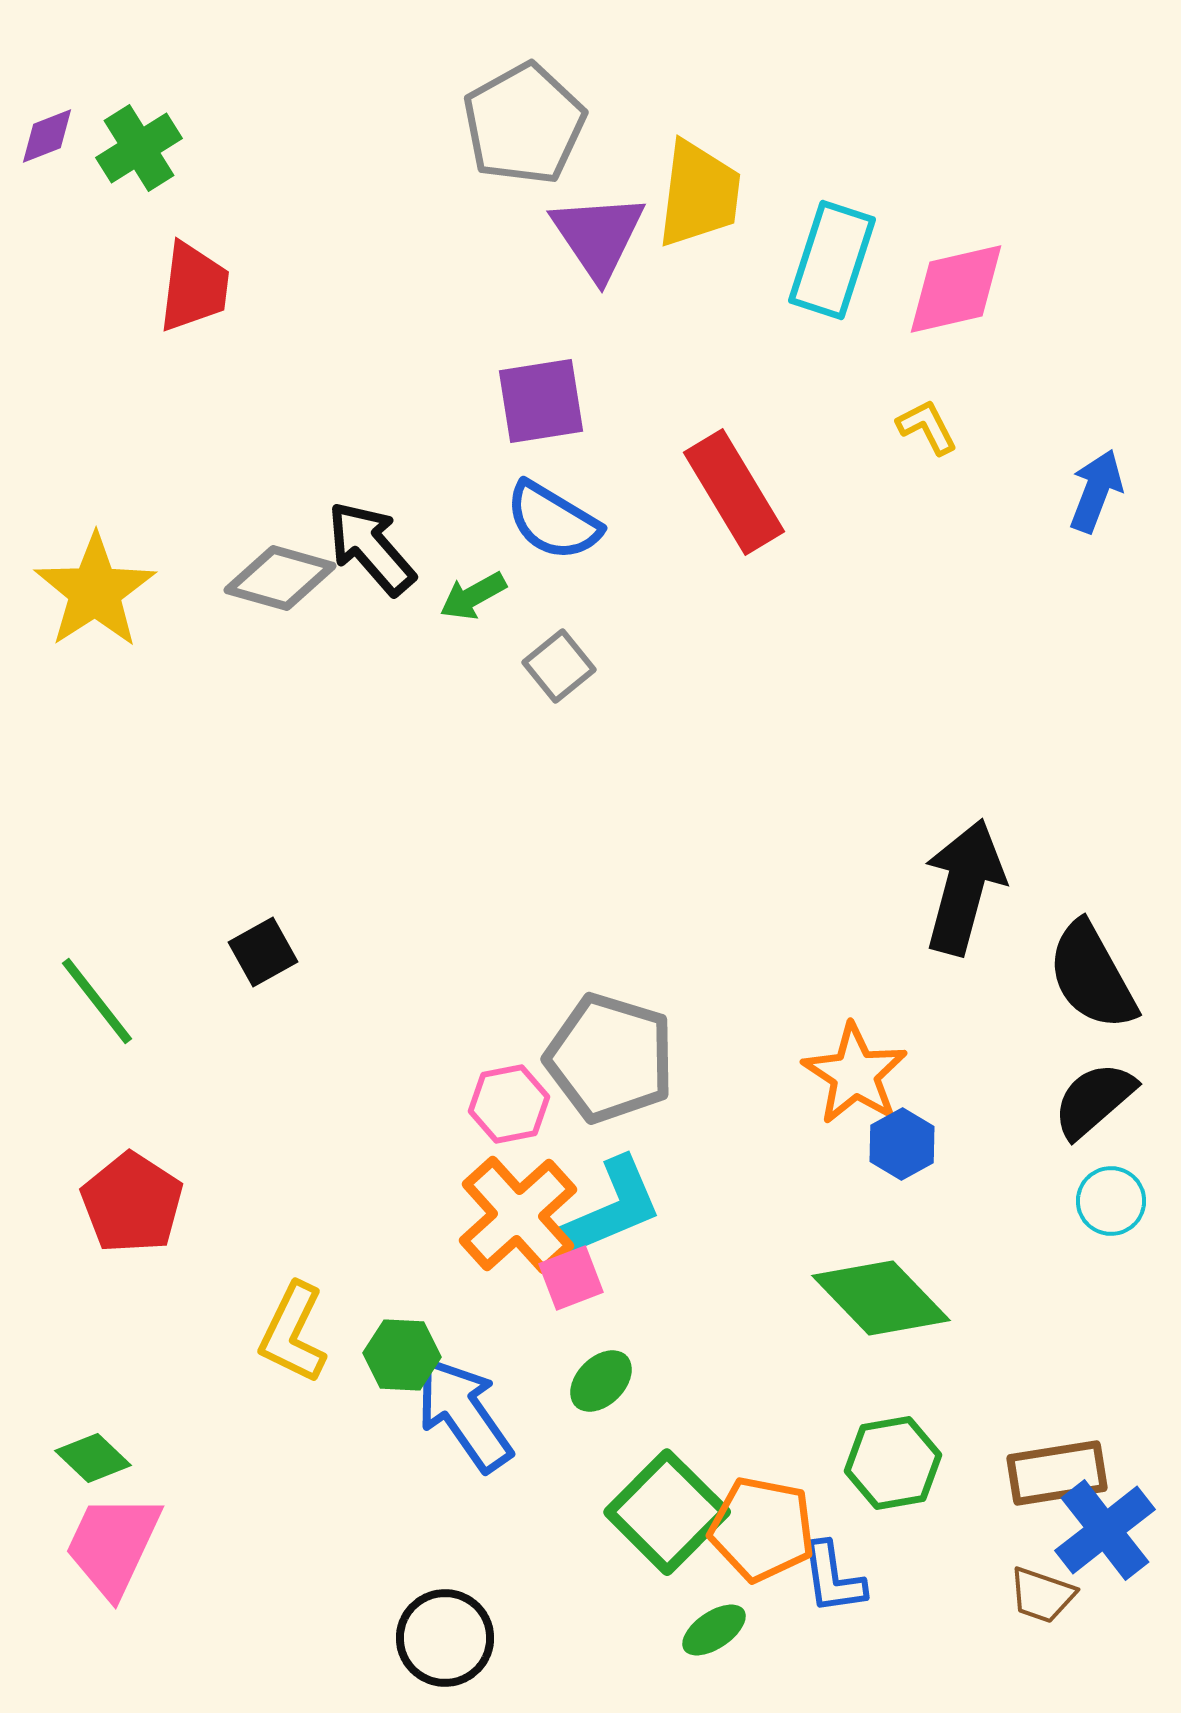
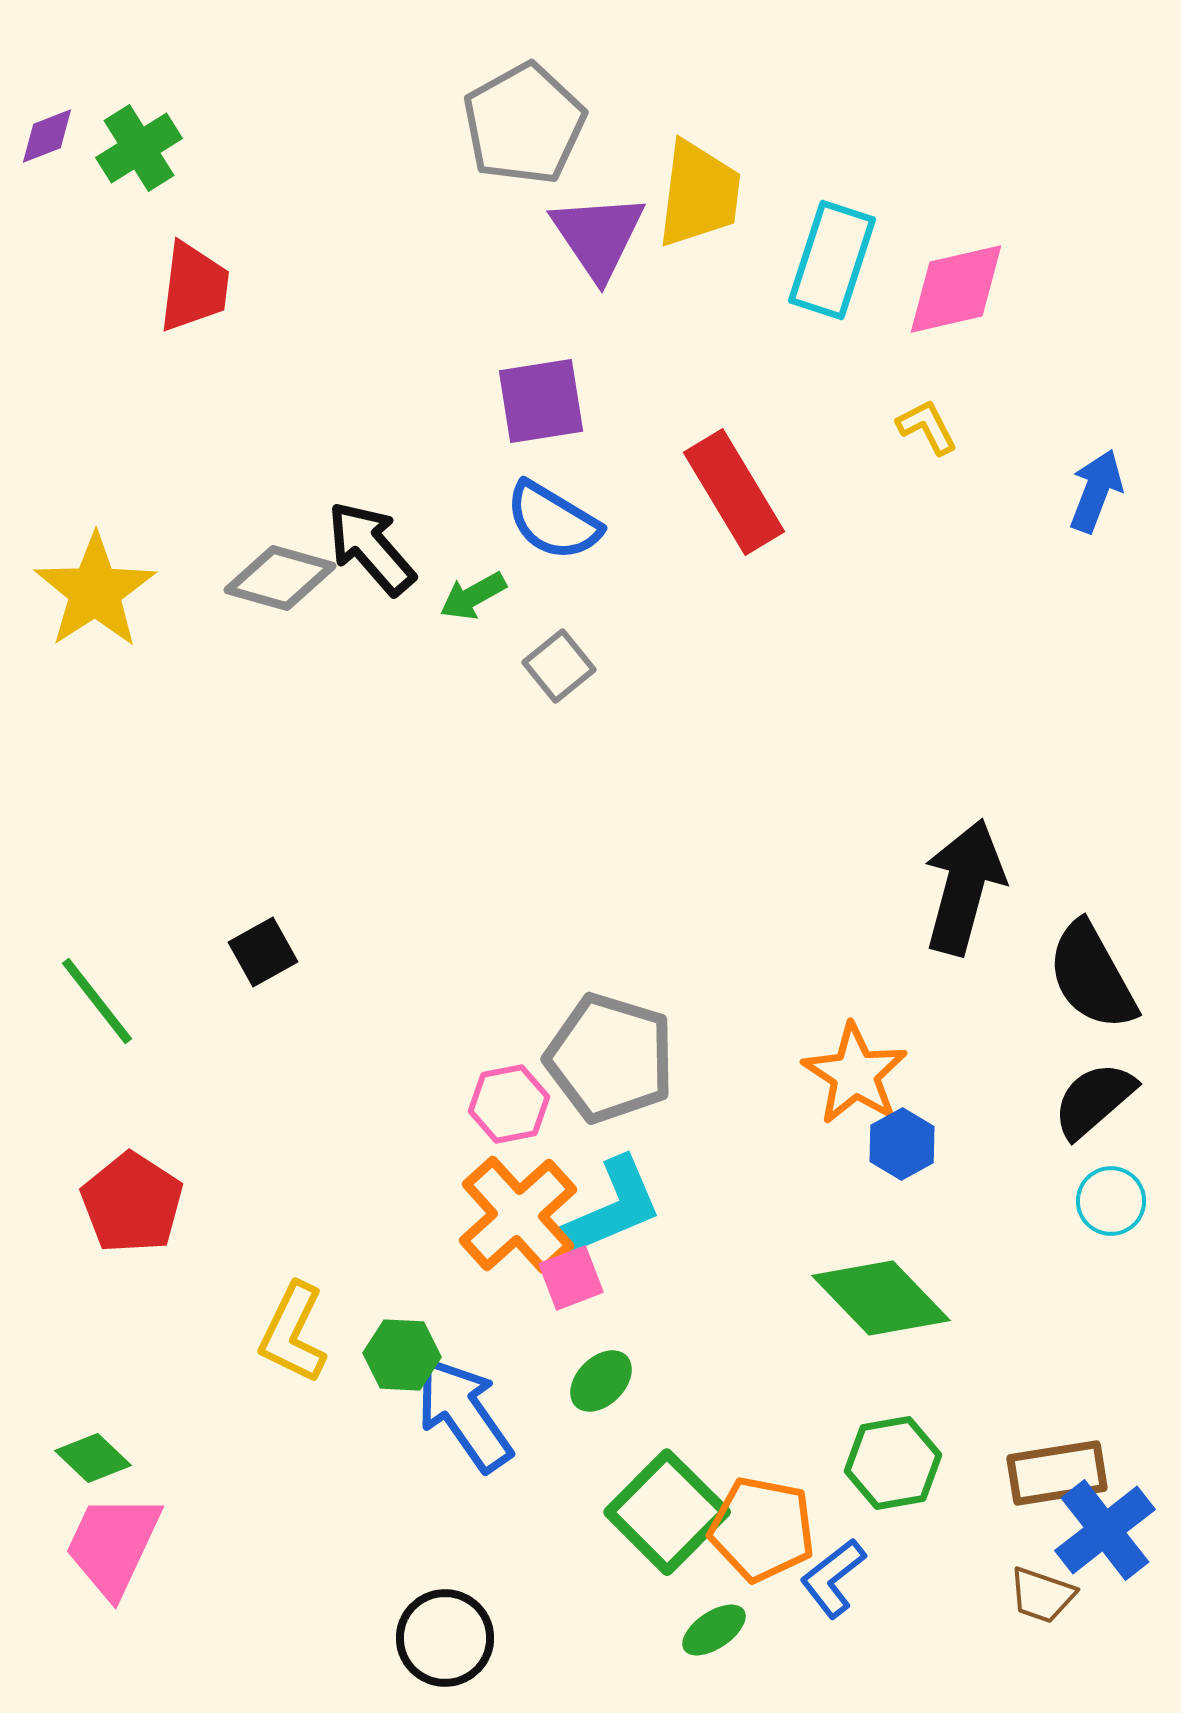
blue L-shape at (833, 1578): rotated 60 degrees clockwise
